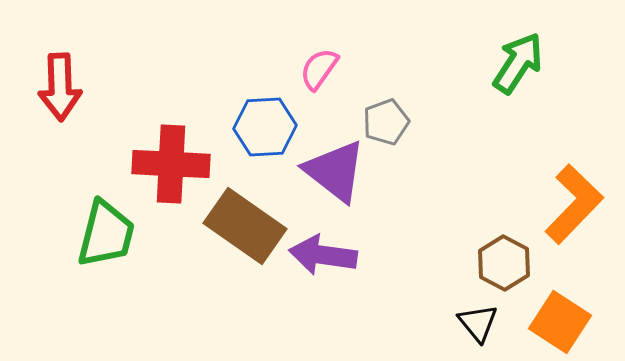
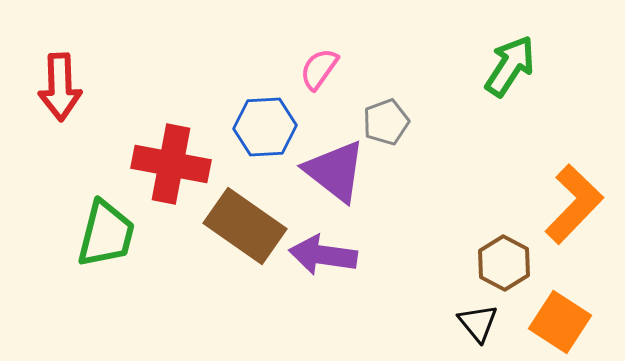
green arrow: moved 8 px left, 3 px down
red cross: rotated 8 degrees clockwise
